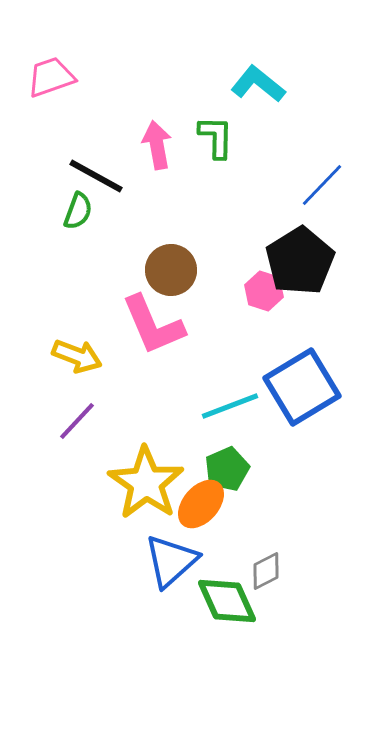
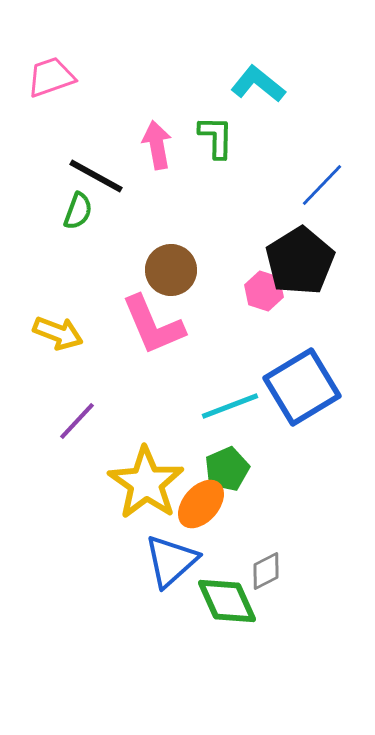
yellow arrow: moved 19 px left, 23 px up
